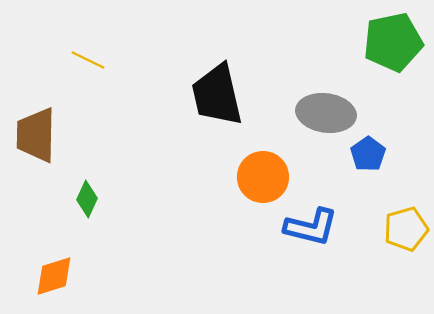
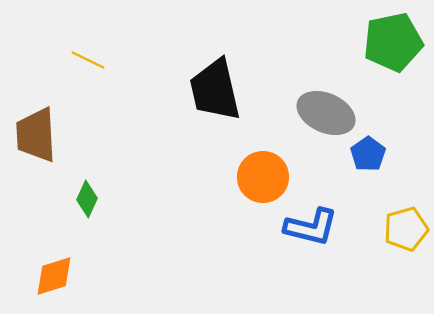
black trapezoid: moved 2 px left, 5 px up
gray ellipse: rotated 16 degrees clockwise
brown trapezoid: rotated 4 degrees counterclockwise
